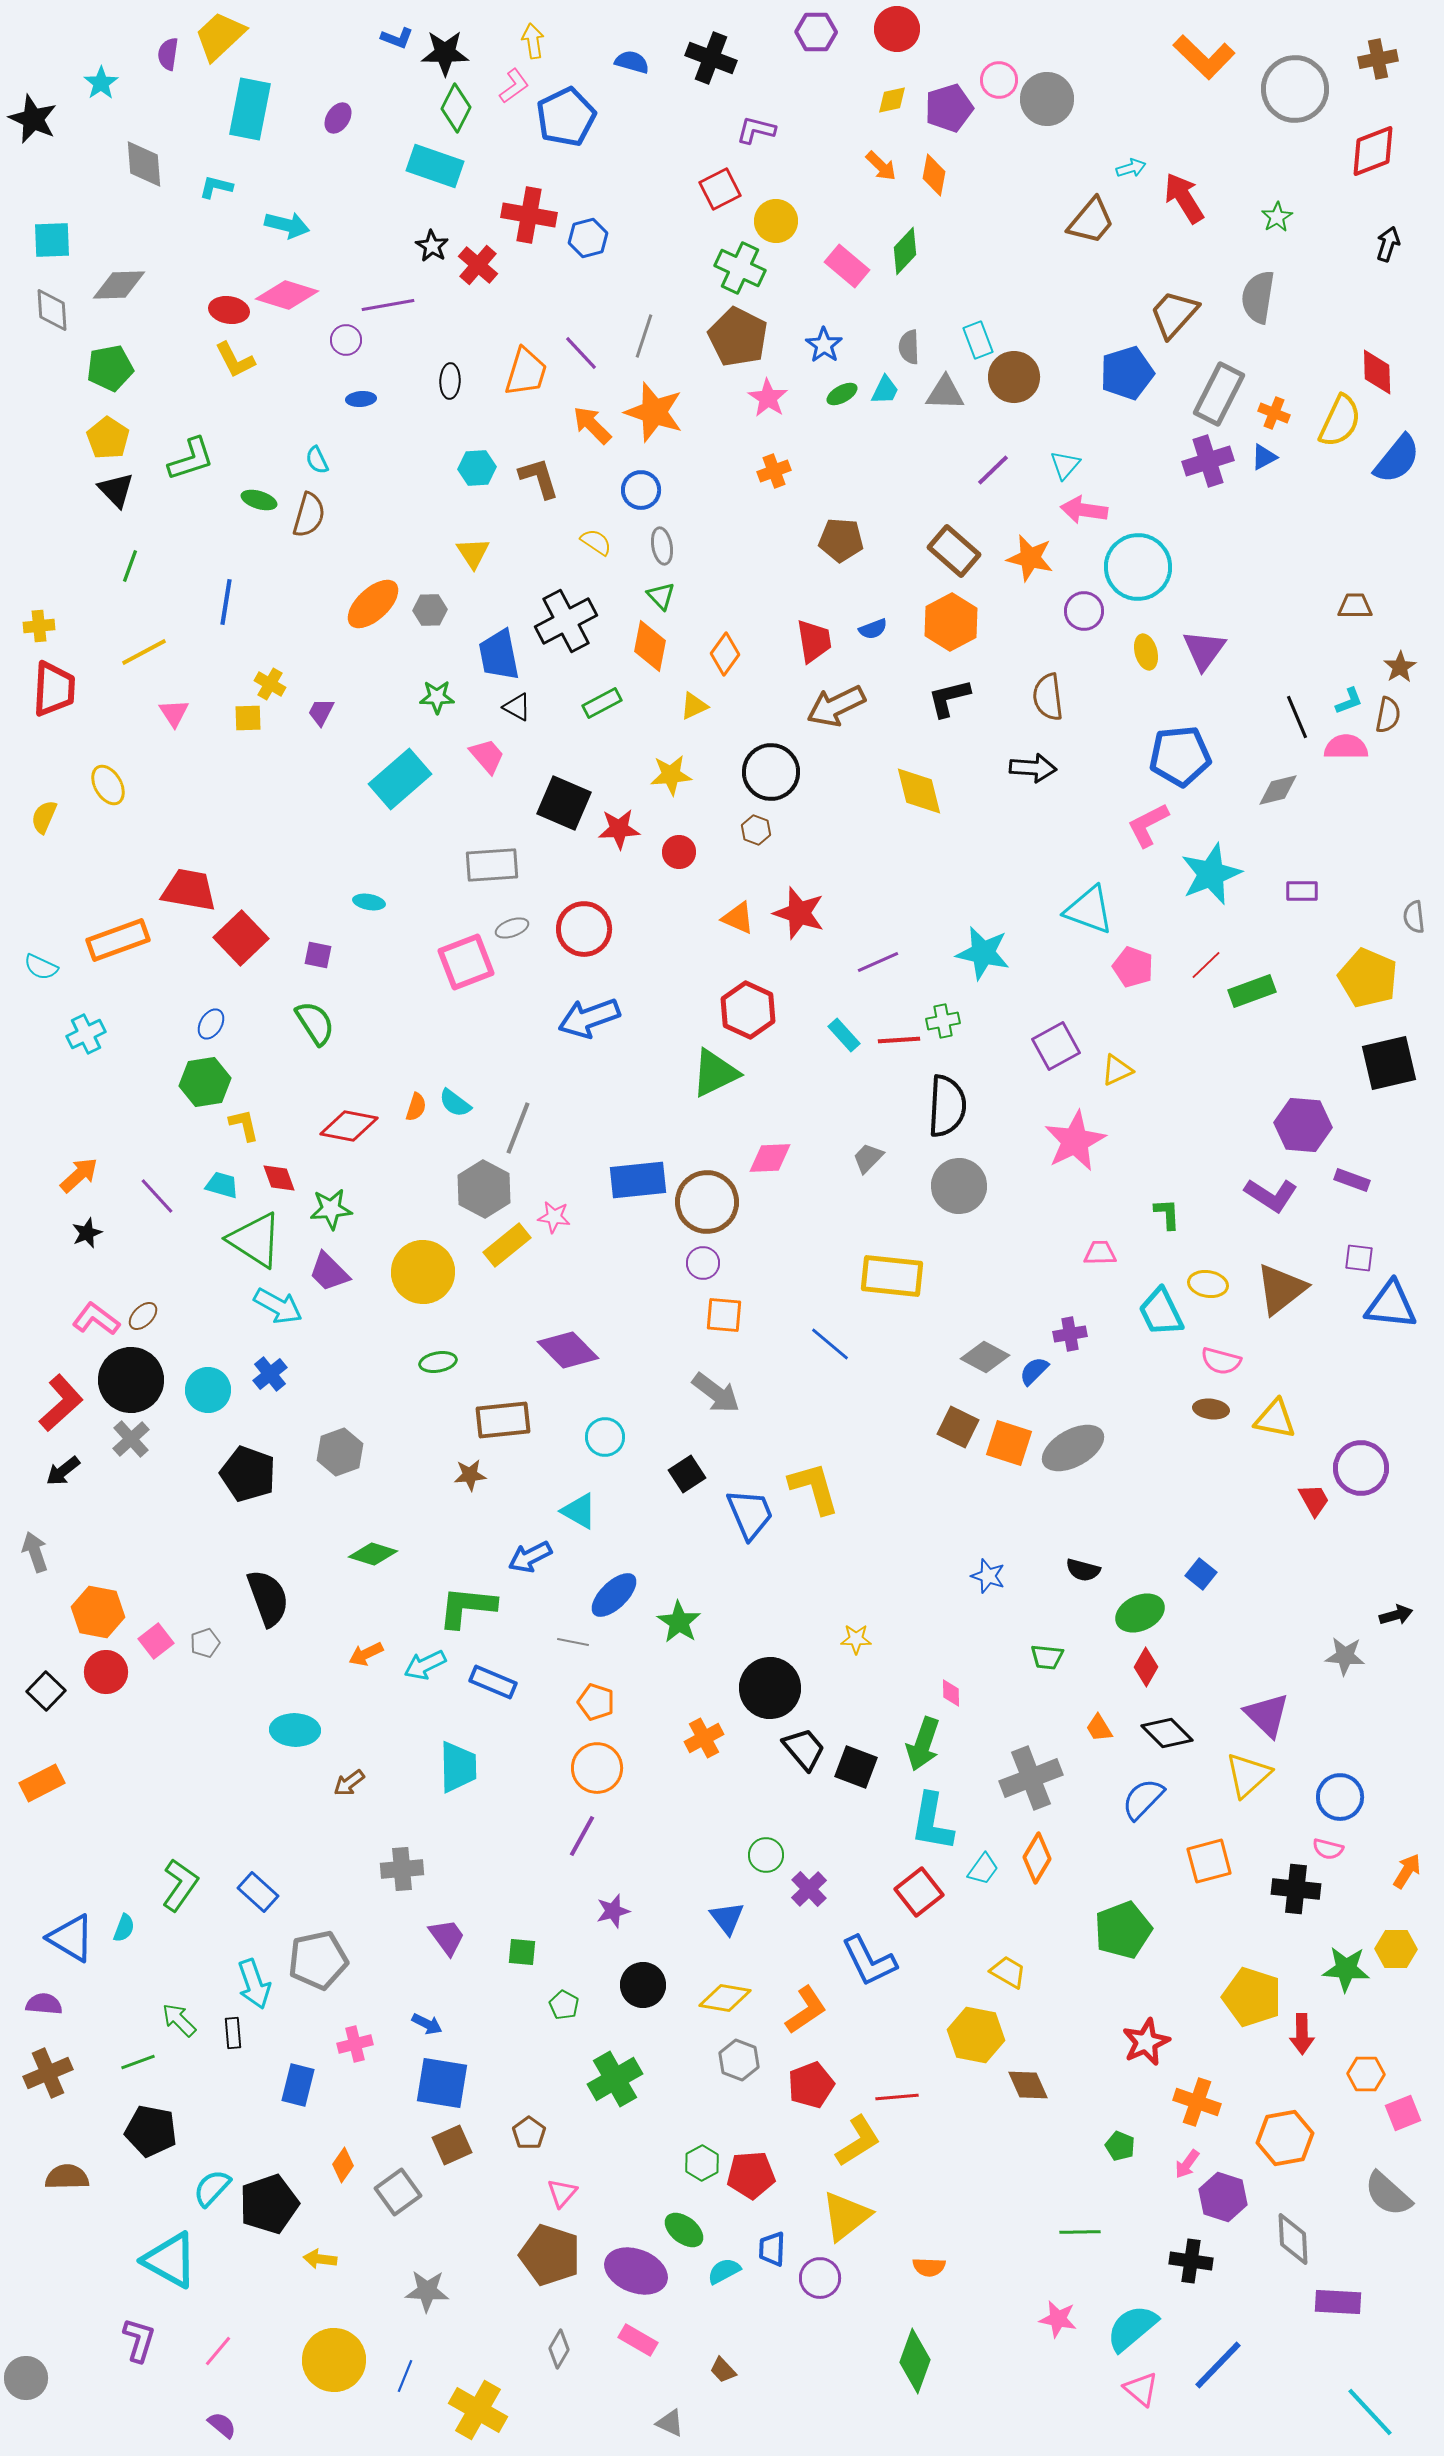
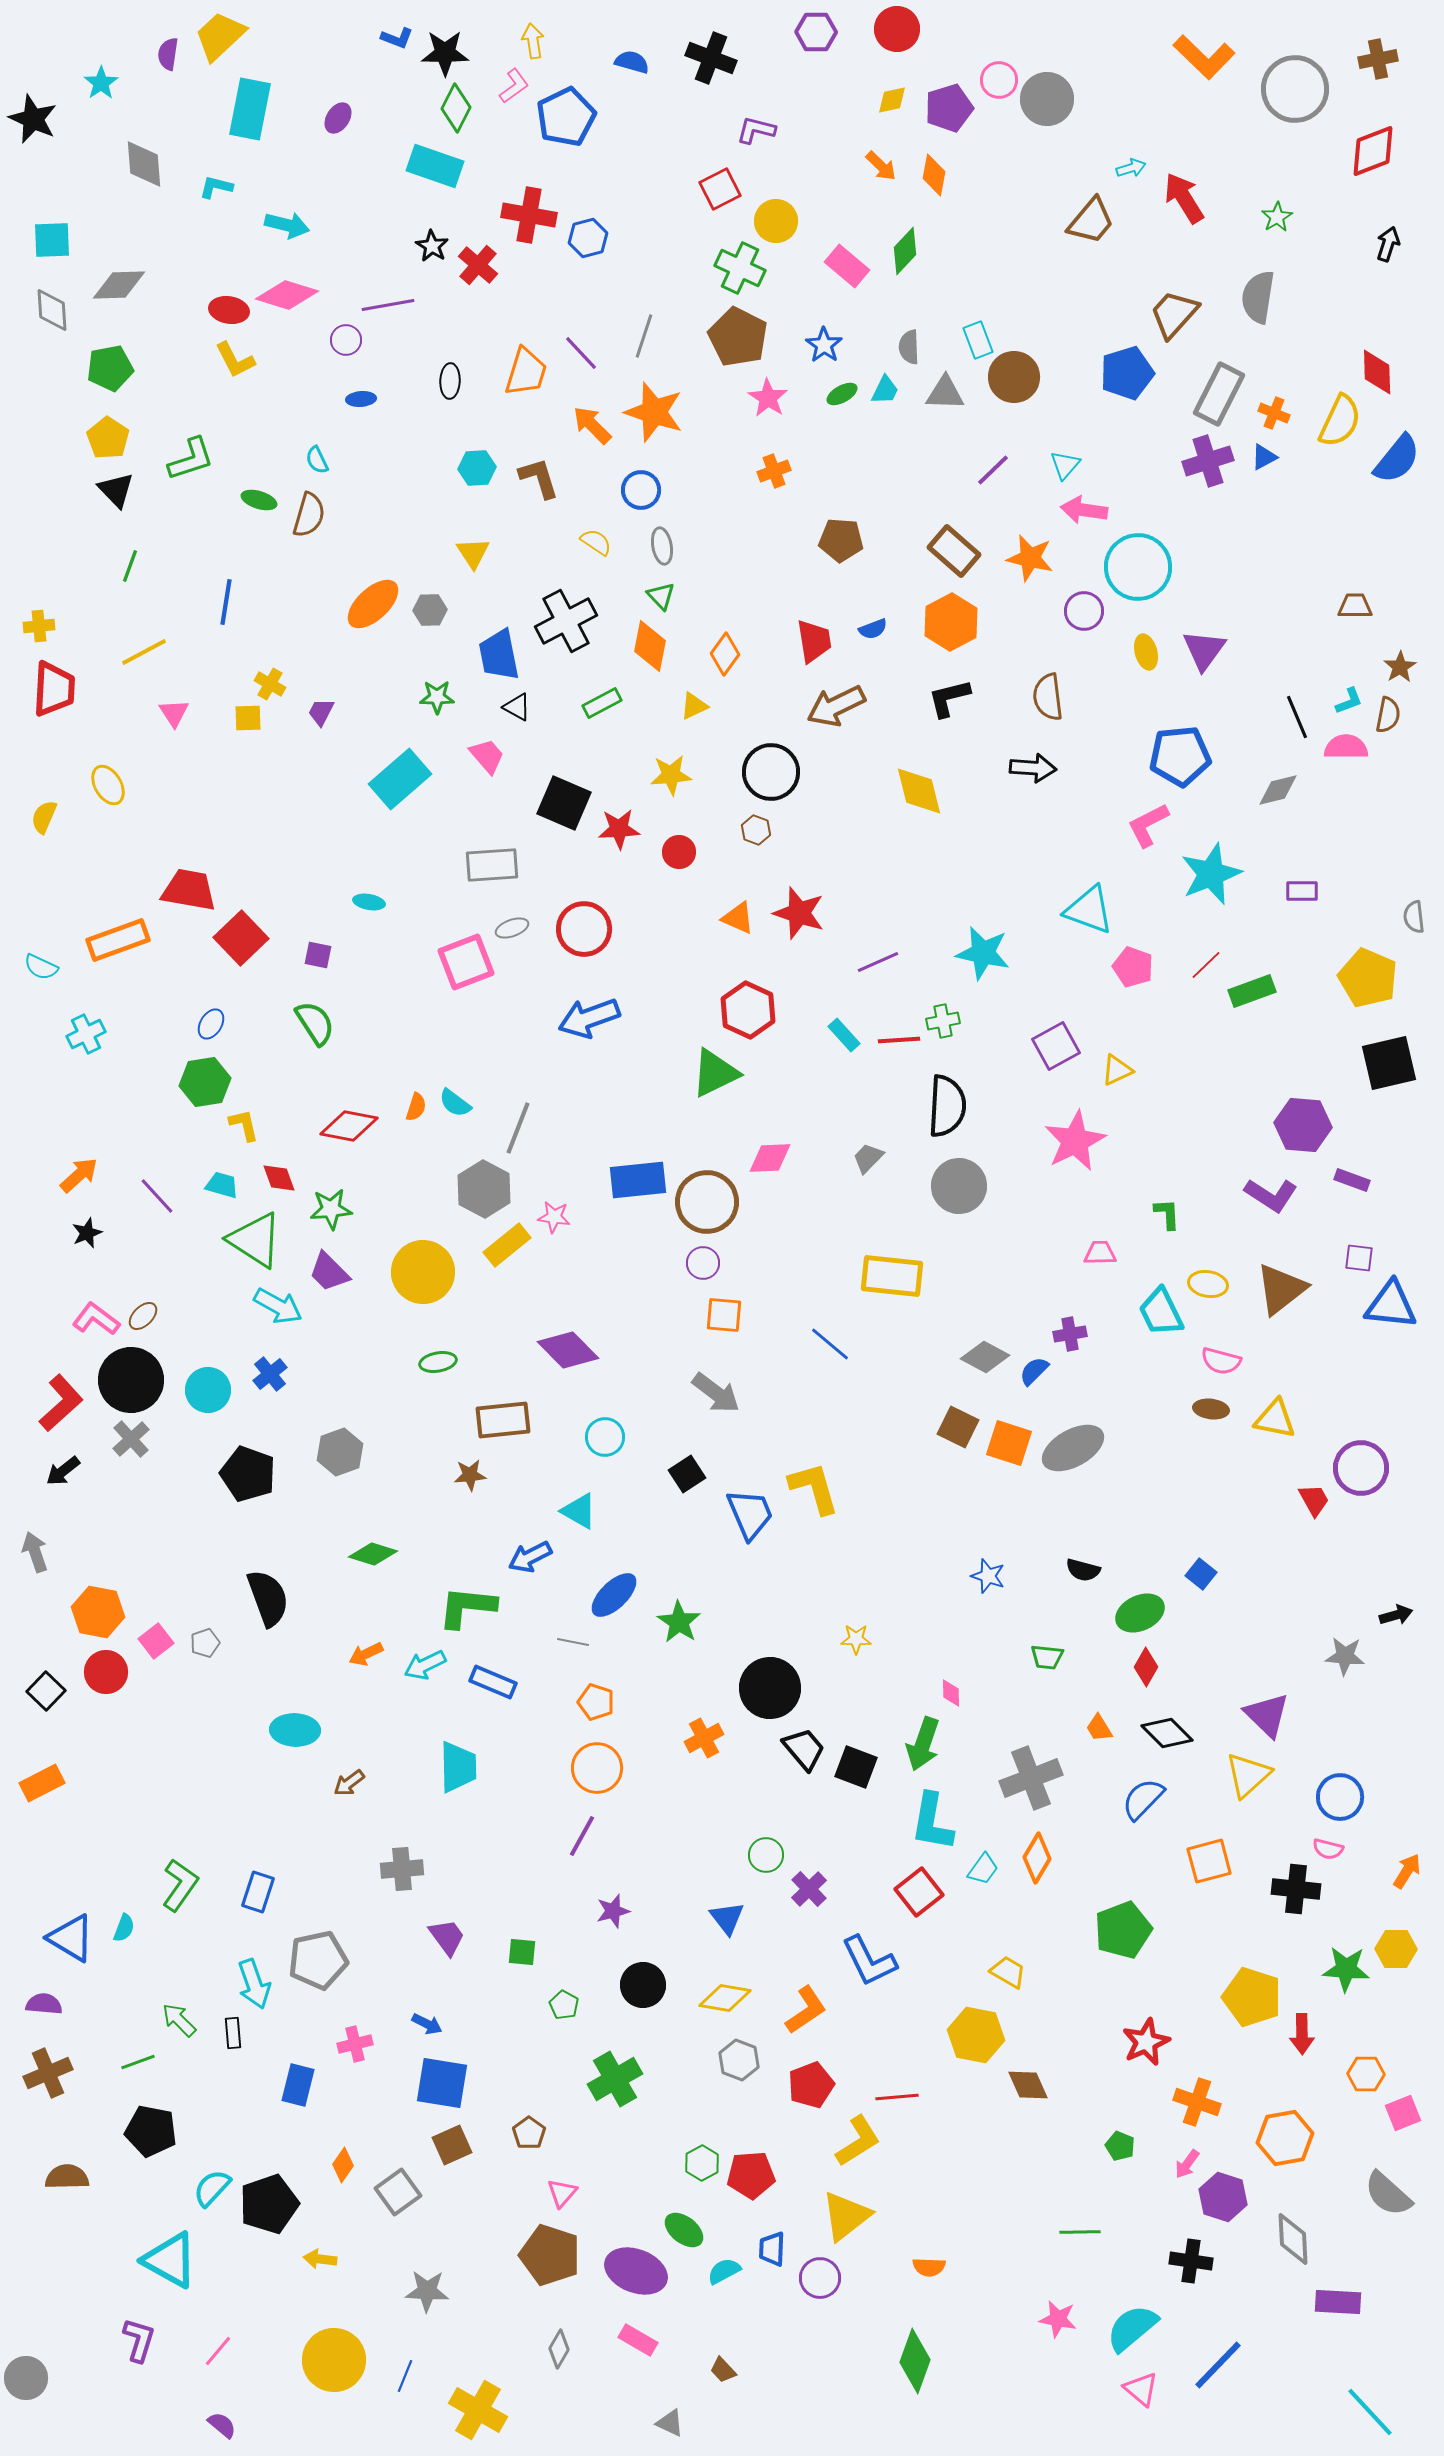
blue rectangle at (258, 1892): rotated 66 degrees clockwise
